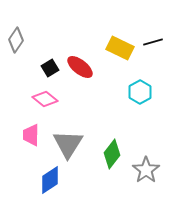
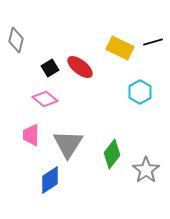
gray diamond: rotated 20 degrees counterclockwise
